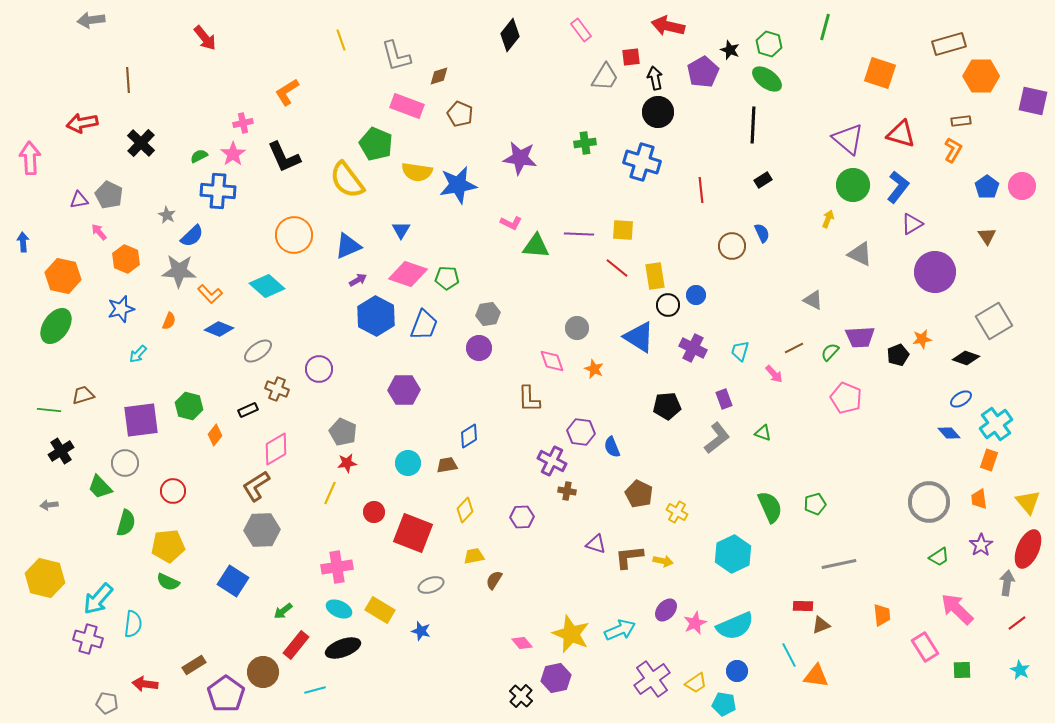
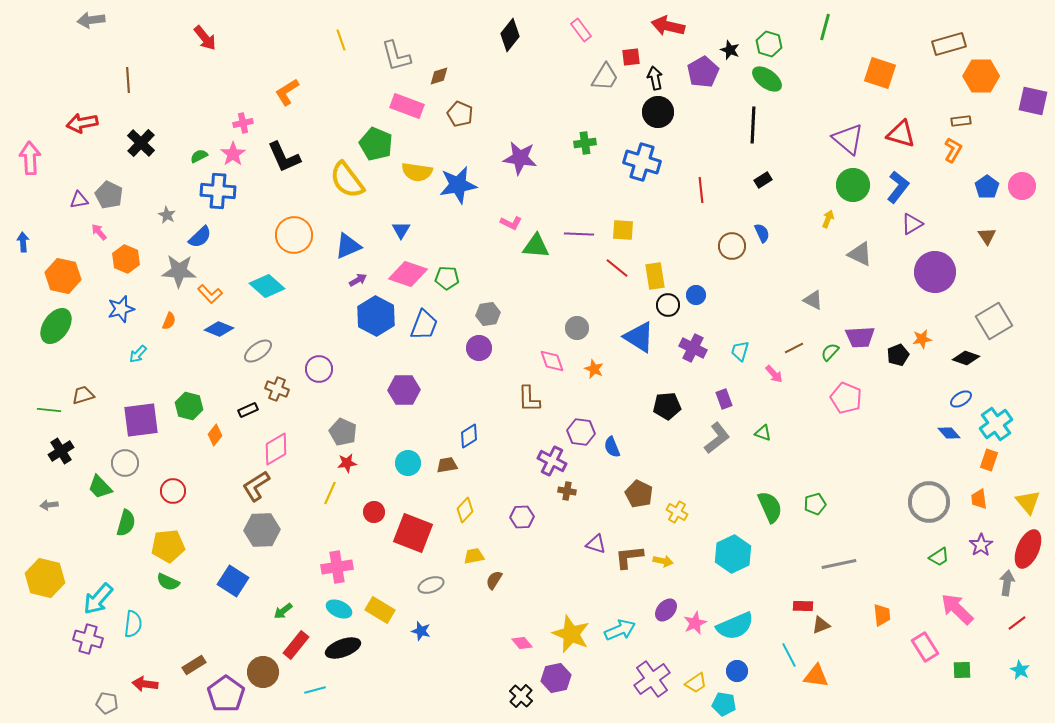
blue semicircle at (192, 236): moved 8 px right, 1 px down
